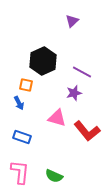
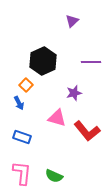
purple line: moved 9 px right, 10 px up; rotated 30 degrees counterclockwise
orange square: rotated 32 degrees clockwise
pink L-shape: moved 2 px right, 1 px down
